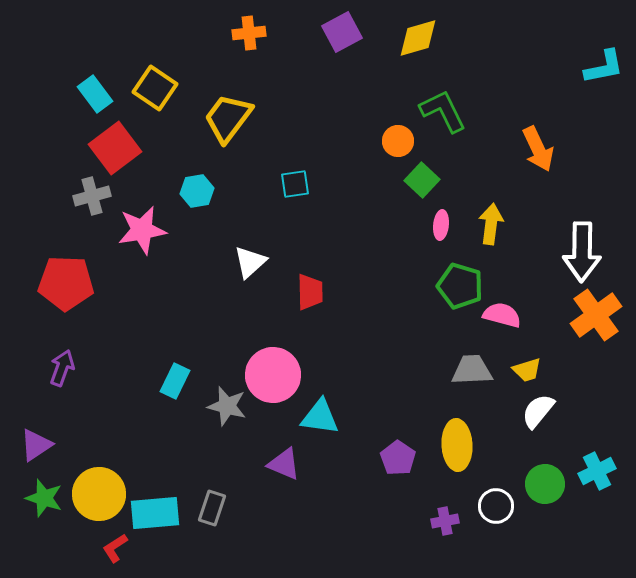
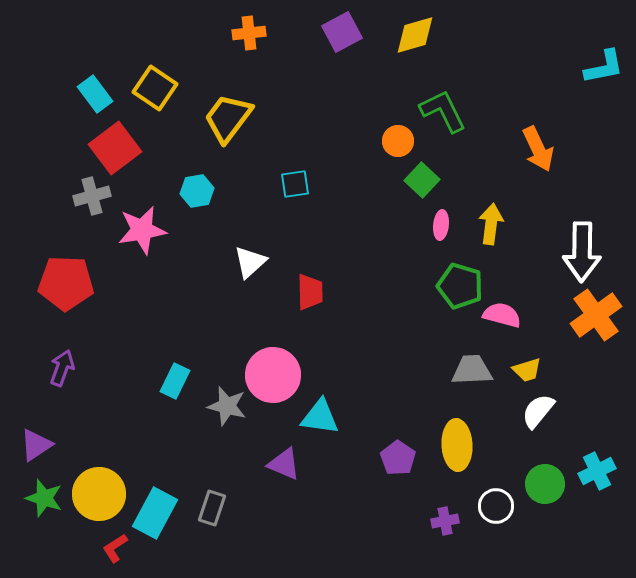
yellow diamond at (418, 38): moved 3 px left, 3 px up
cyan rectangle at (155, 513): rotated 57 degrees counterclockwise
